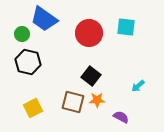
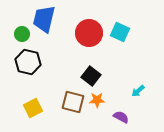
blue trapezoid: rotated 68 degrees clockwise
cyan square: moved 6 px left, 5 px down; rotated 18 degrees clockwise
cyan arrow: moved 5 px down
